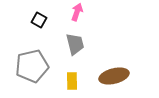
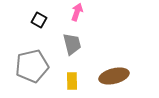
gray trapezoid: moved 3 px left
